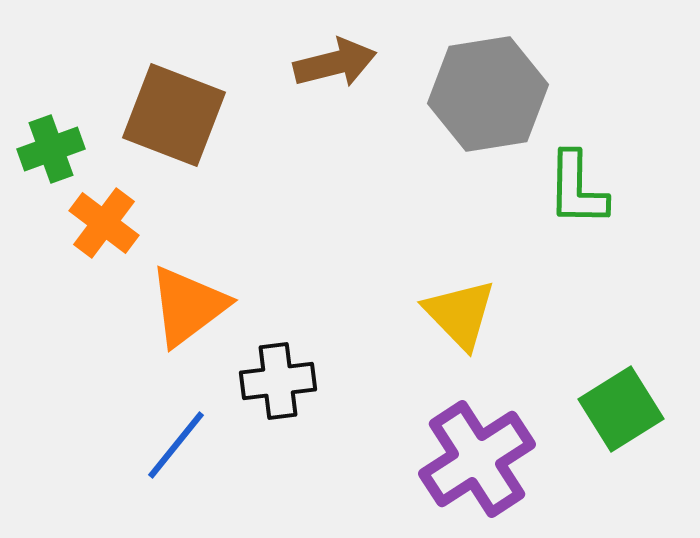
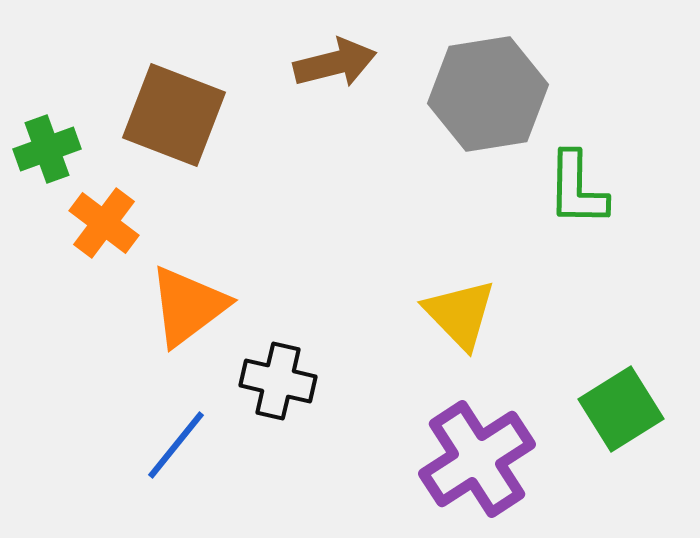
green cross: moved 4 px left
black cross: rotated 20 degrees clockwise
